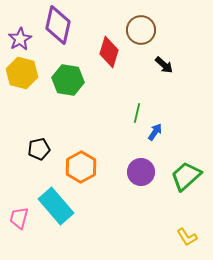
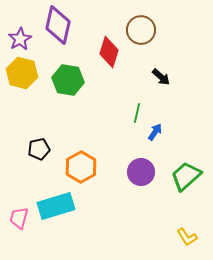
black arrow: moved 3 px left, 12 px down
cyan rectangle: rotated 66 degrees counterclockwise
